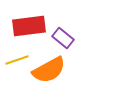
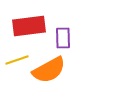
purple rectangle: rotated 50 degrees clockwise
